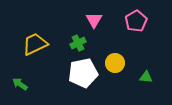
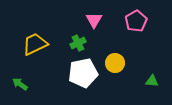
green triangle: moved 6 px right, 4 px down
